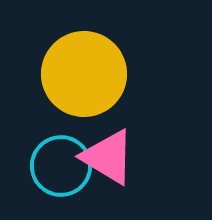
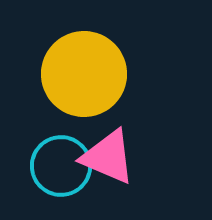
pink triangle: rotated 8 degrees counterclockwise
